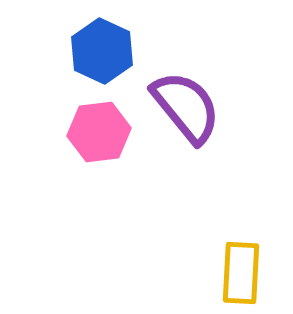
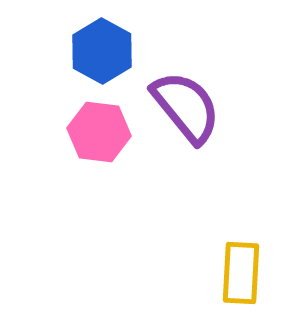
blue hexagon: rotated 4 degrees clockwise
pink hexagon: rotated 14 degrees clockwise
